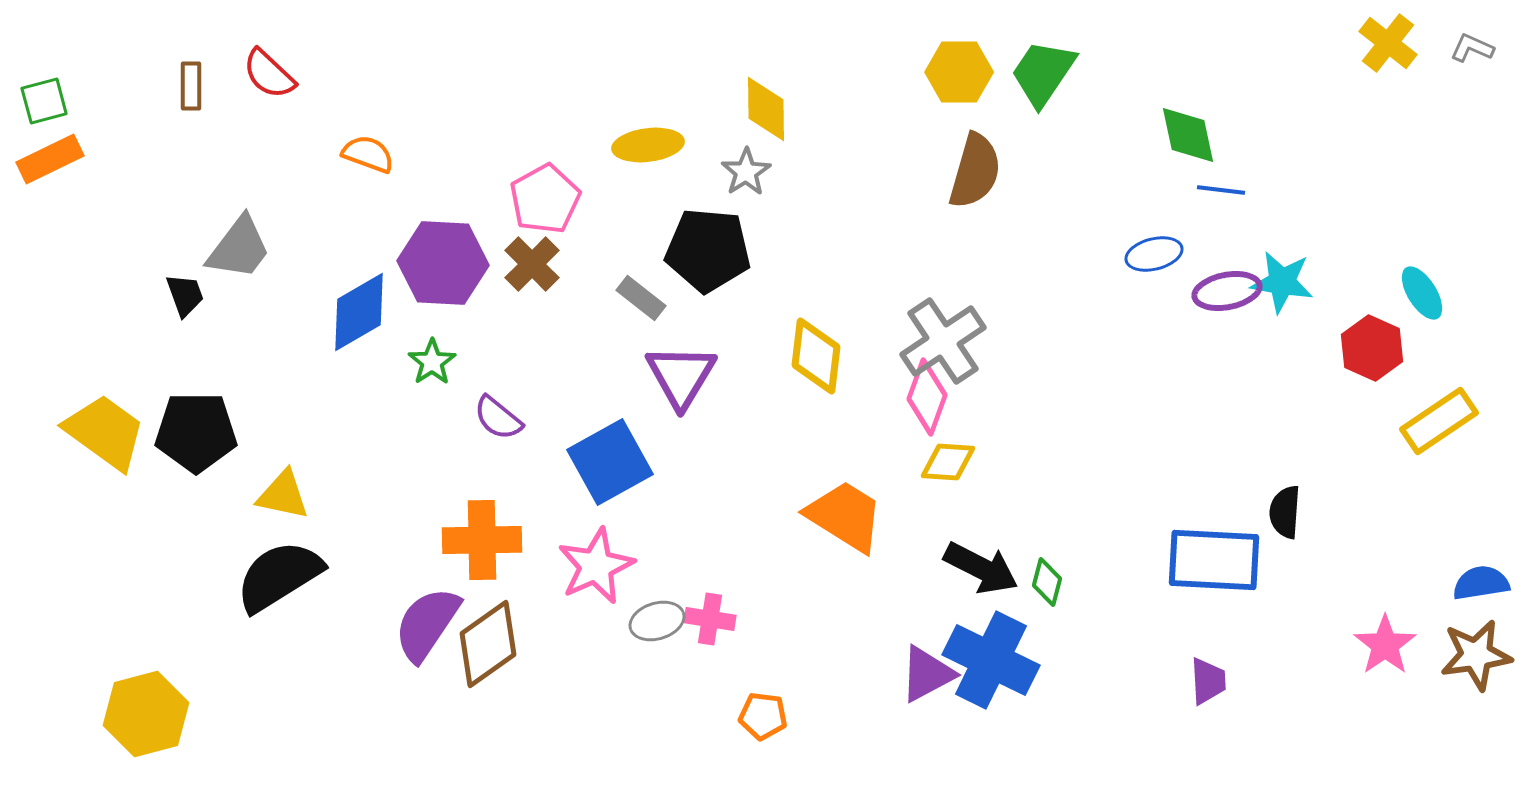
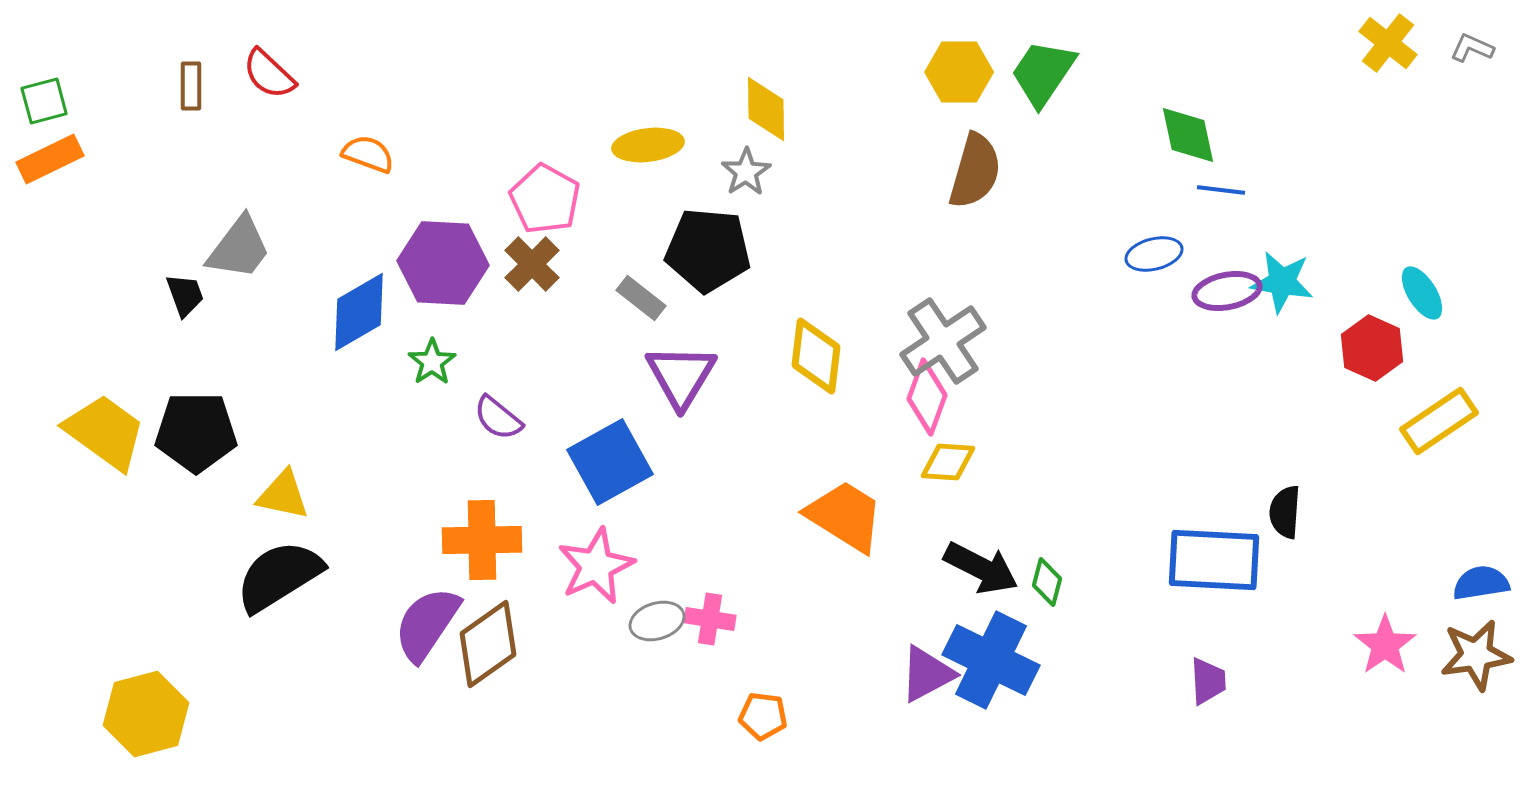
pink pentagon at (545, 199): rotated 14 degrees counterclockwise
